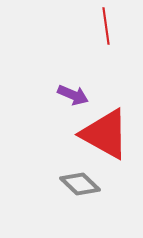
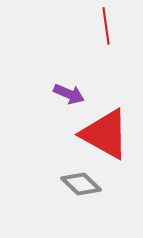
purple arrow: moved 4 px left, 1 px up
gray diamond: moved 1 px right
